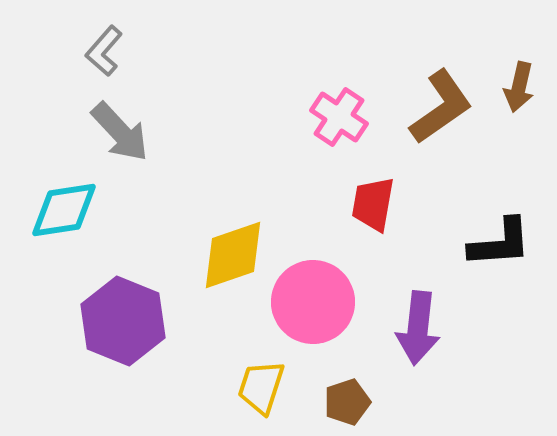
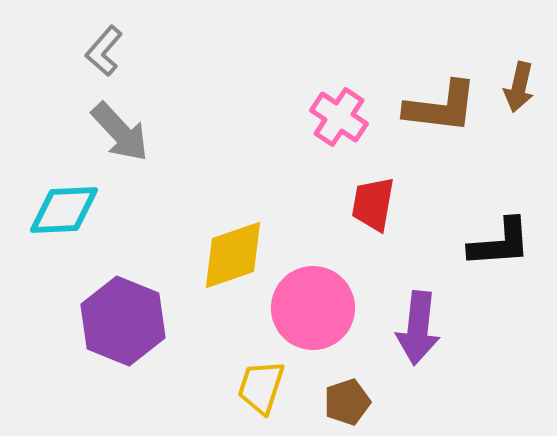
brown L-shape: rotated 42 degrees clockwise
cyan diamond: rotated 6 degrees clockwise
pink circle: moved 6 px down
